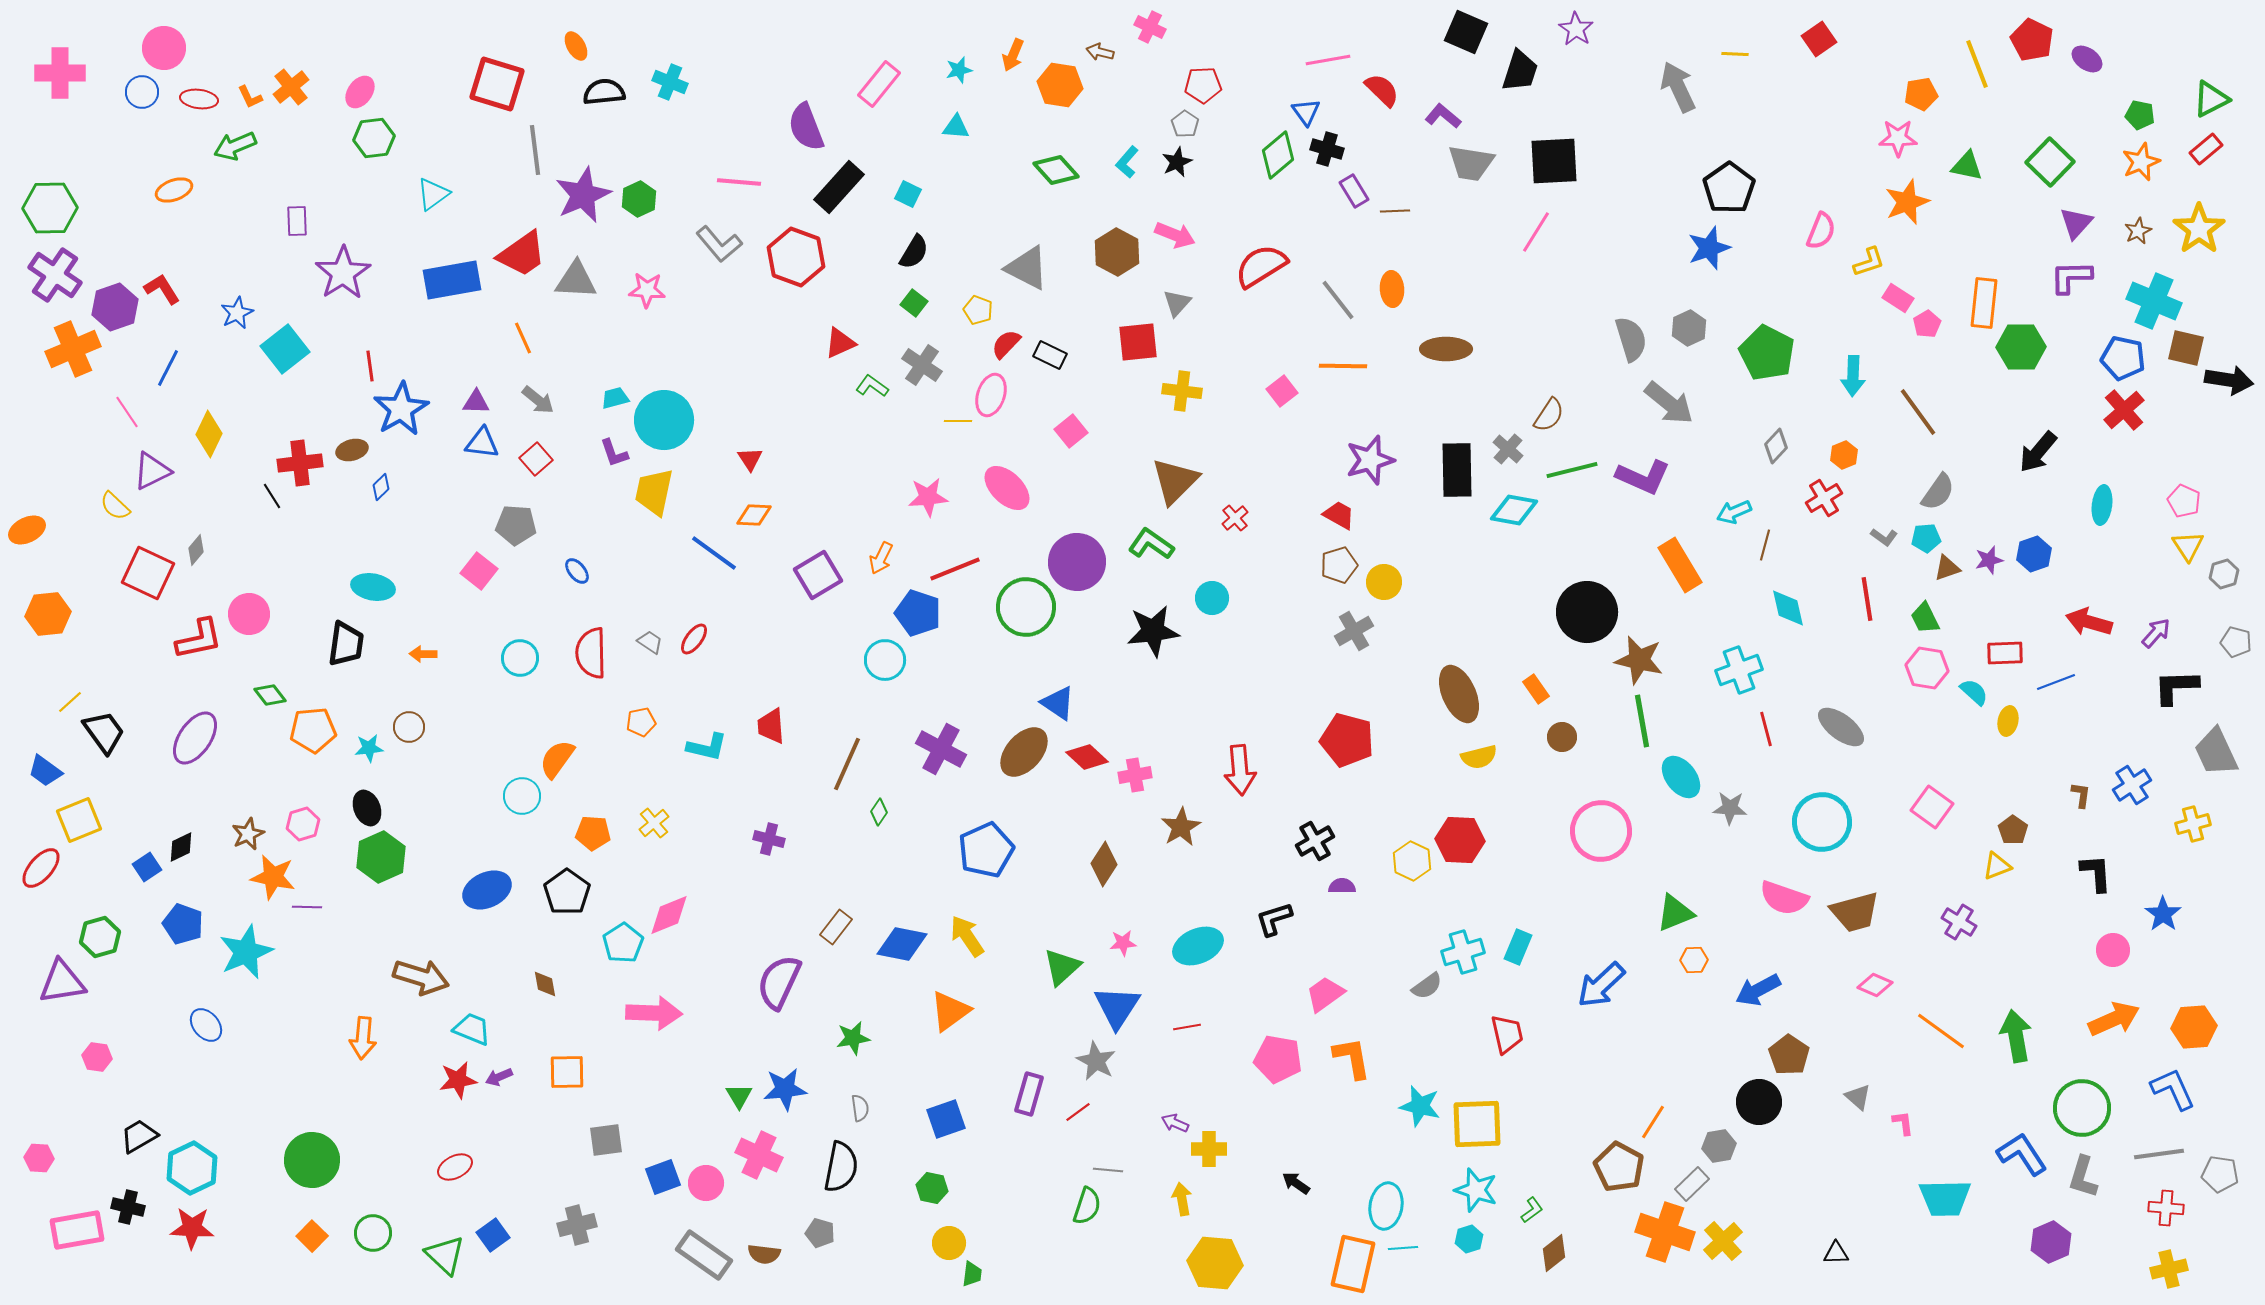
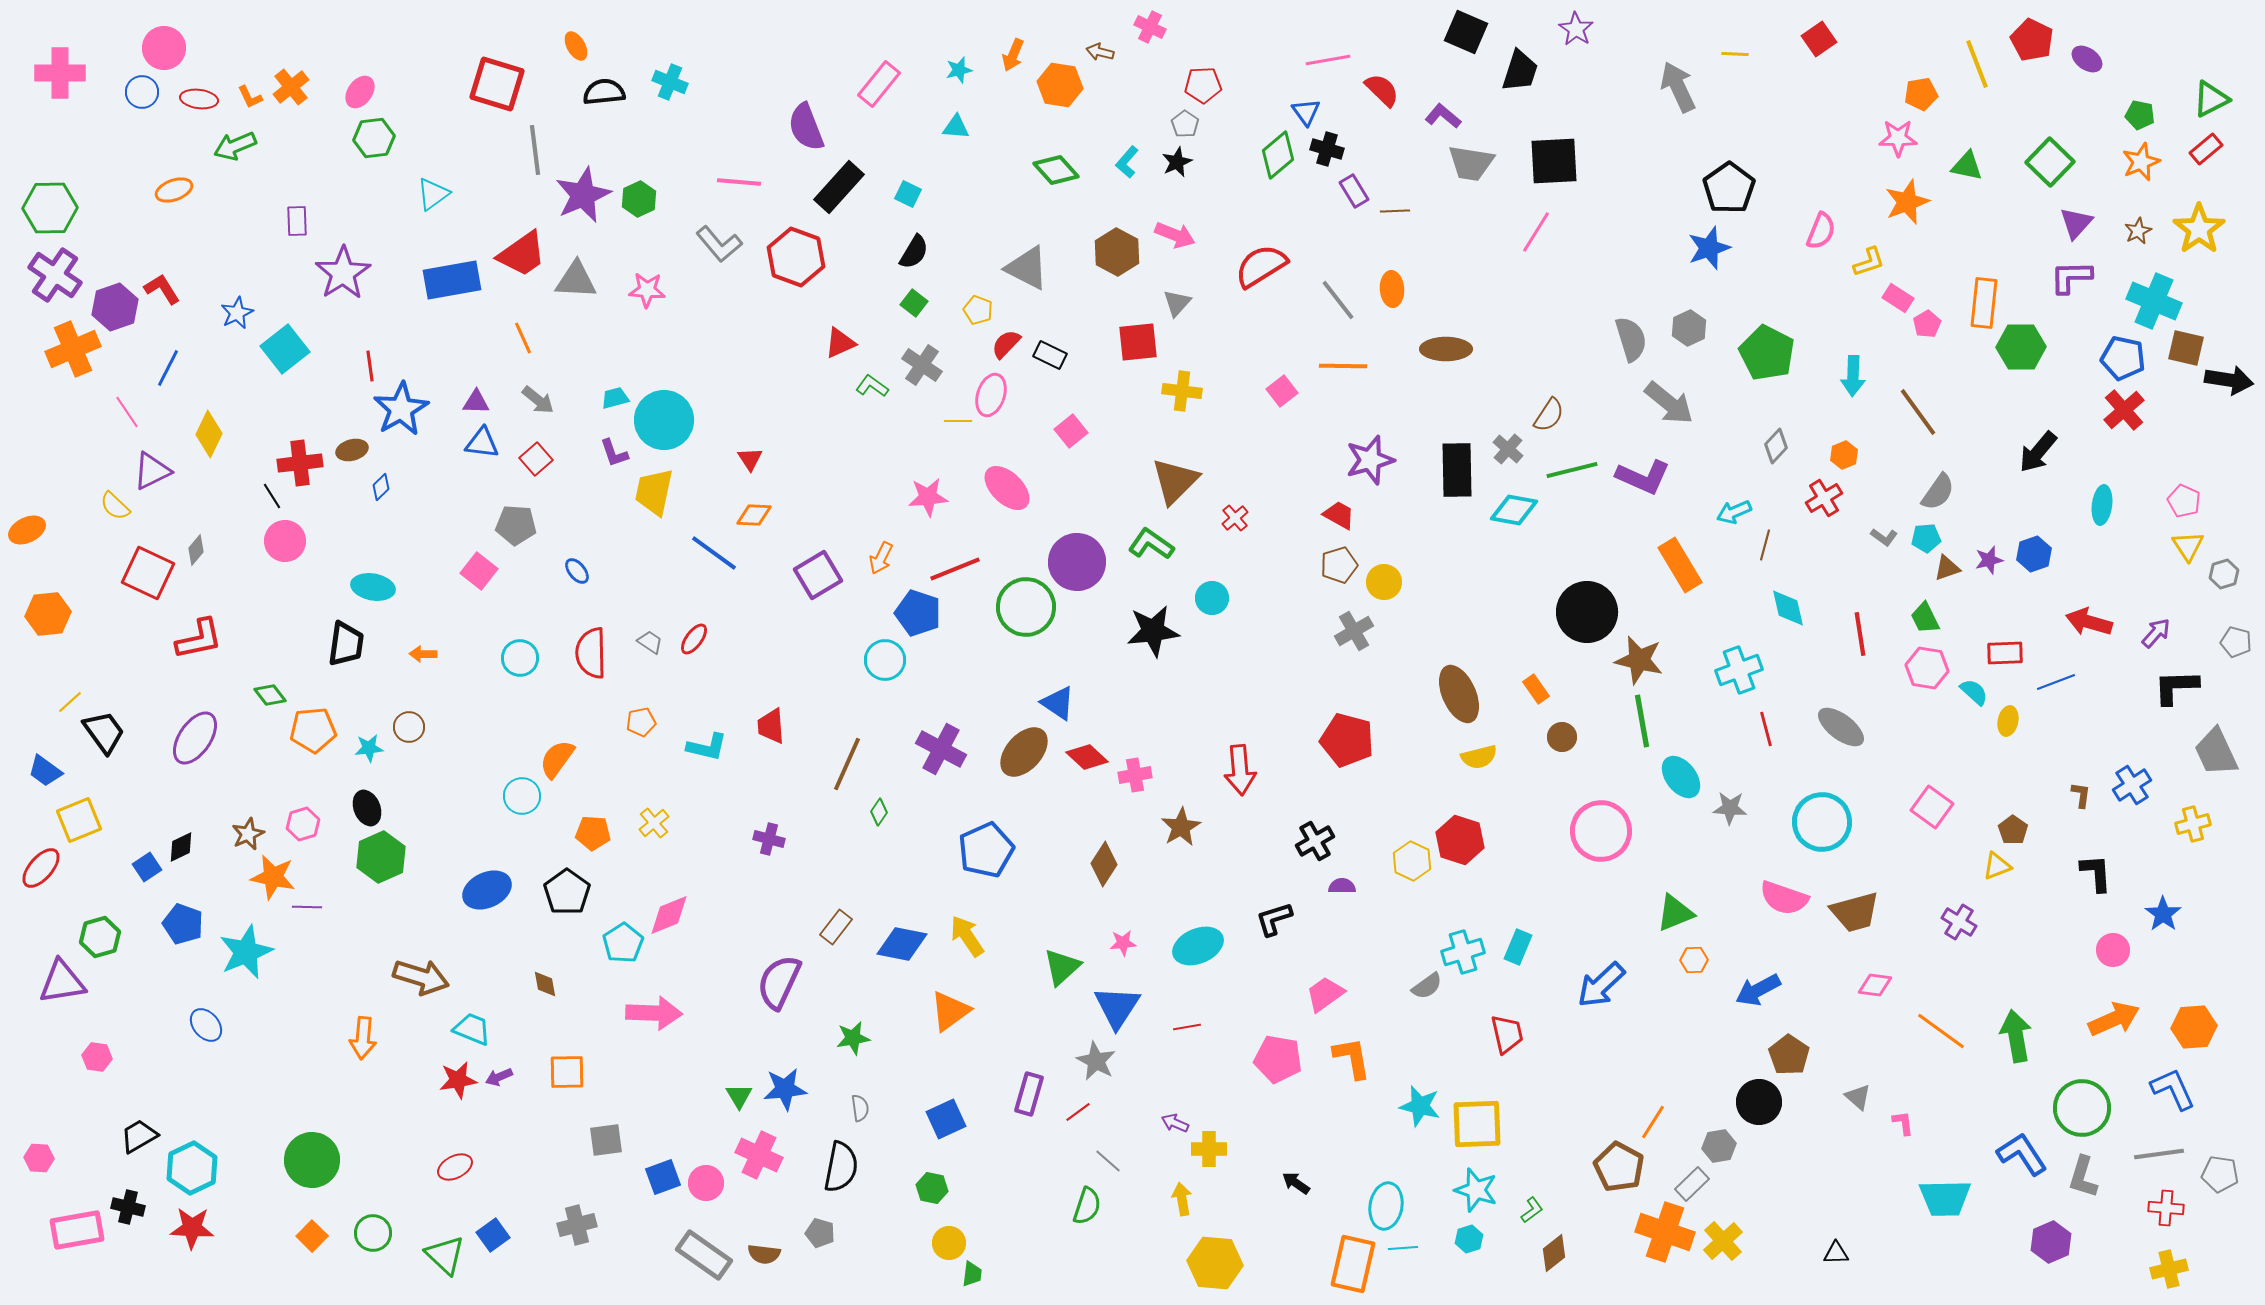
red line at (1867, 599): moved 7 px left, 35 px down
pink circle at (249, 614): moved 36 px right, 73 px up
red hexagon at (1460, 840): rotated 15 degrees clockwise
pink diamond at (1875, 985): rotated 16 degrees counterclockwise
blue square at (946, 1119): rotated 6 degrees counterclockwise
gray line at (1108, 1170): moved 9 px up; rotated 36 degrees clockwise
